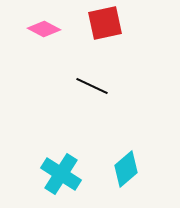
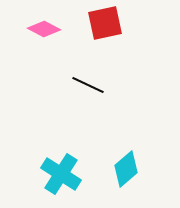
black line: moved 4 px left, 1 px up
